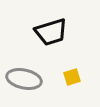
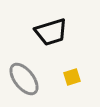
gray ellipse: rotated 40 degrees clockwise
